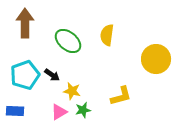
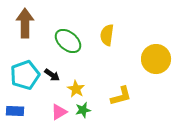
yellow star: moved 4 px right, 2 px up; rotated 18 degrees clockwise
